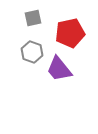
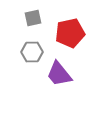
gray hexagon: rotated 20 degrees counterclockwise
purple trapezoid: moved 5 px down
